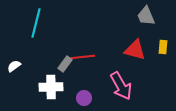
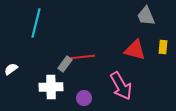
white semicircle: moved 3 px left, 3 px down
